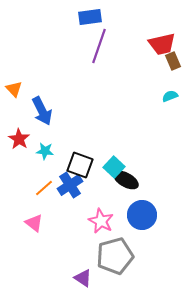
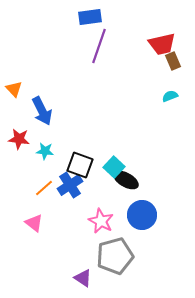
red star: rotated 25 degrees counterclockwise
